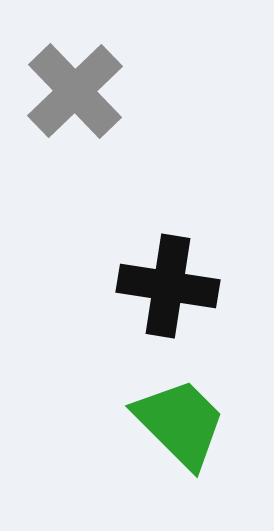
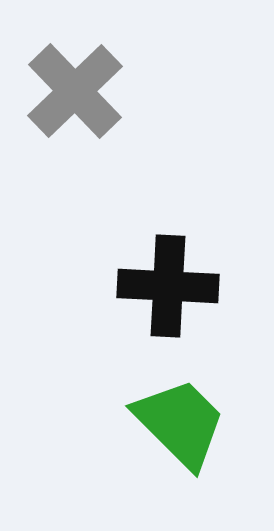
black cross: rotated 6 degrees counterclockwise
